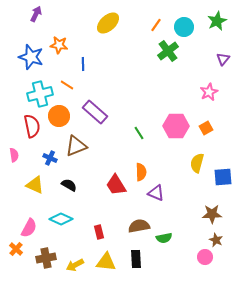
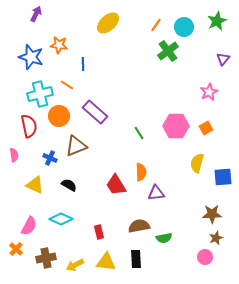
red semicircle at (32, 126): moved 3 px left
purple triangle at (156, 193): rotated 30 degrees counterclockwise
pink semicircle at (29, 228): moved 2 px up
brown star at (216, 240): moved 2 px up; rotated 24 degrees clockwise
